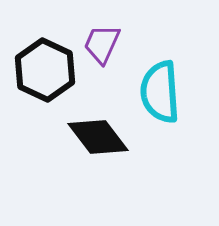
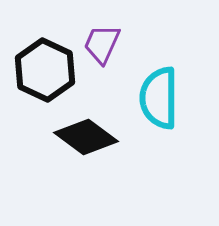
cyan semicircle: moved 1 px left, 6 px down; rotated 4 degrees clockwise
black diamond: moved 12 px left; rotated 16 degrees counterclockwise
